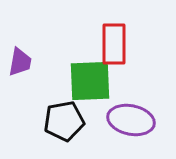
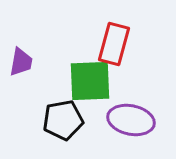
red rectangle: rotated 15 degrees clockwise
purple trapezoid: moved 1 px right
black pentagon: moved 1 px left, 1 px up
